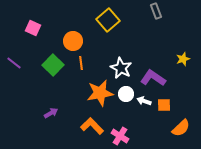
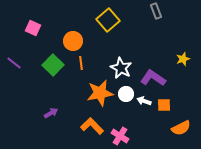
orange semicircle: rotated 18 degrees clockwise
